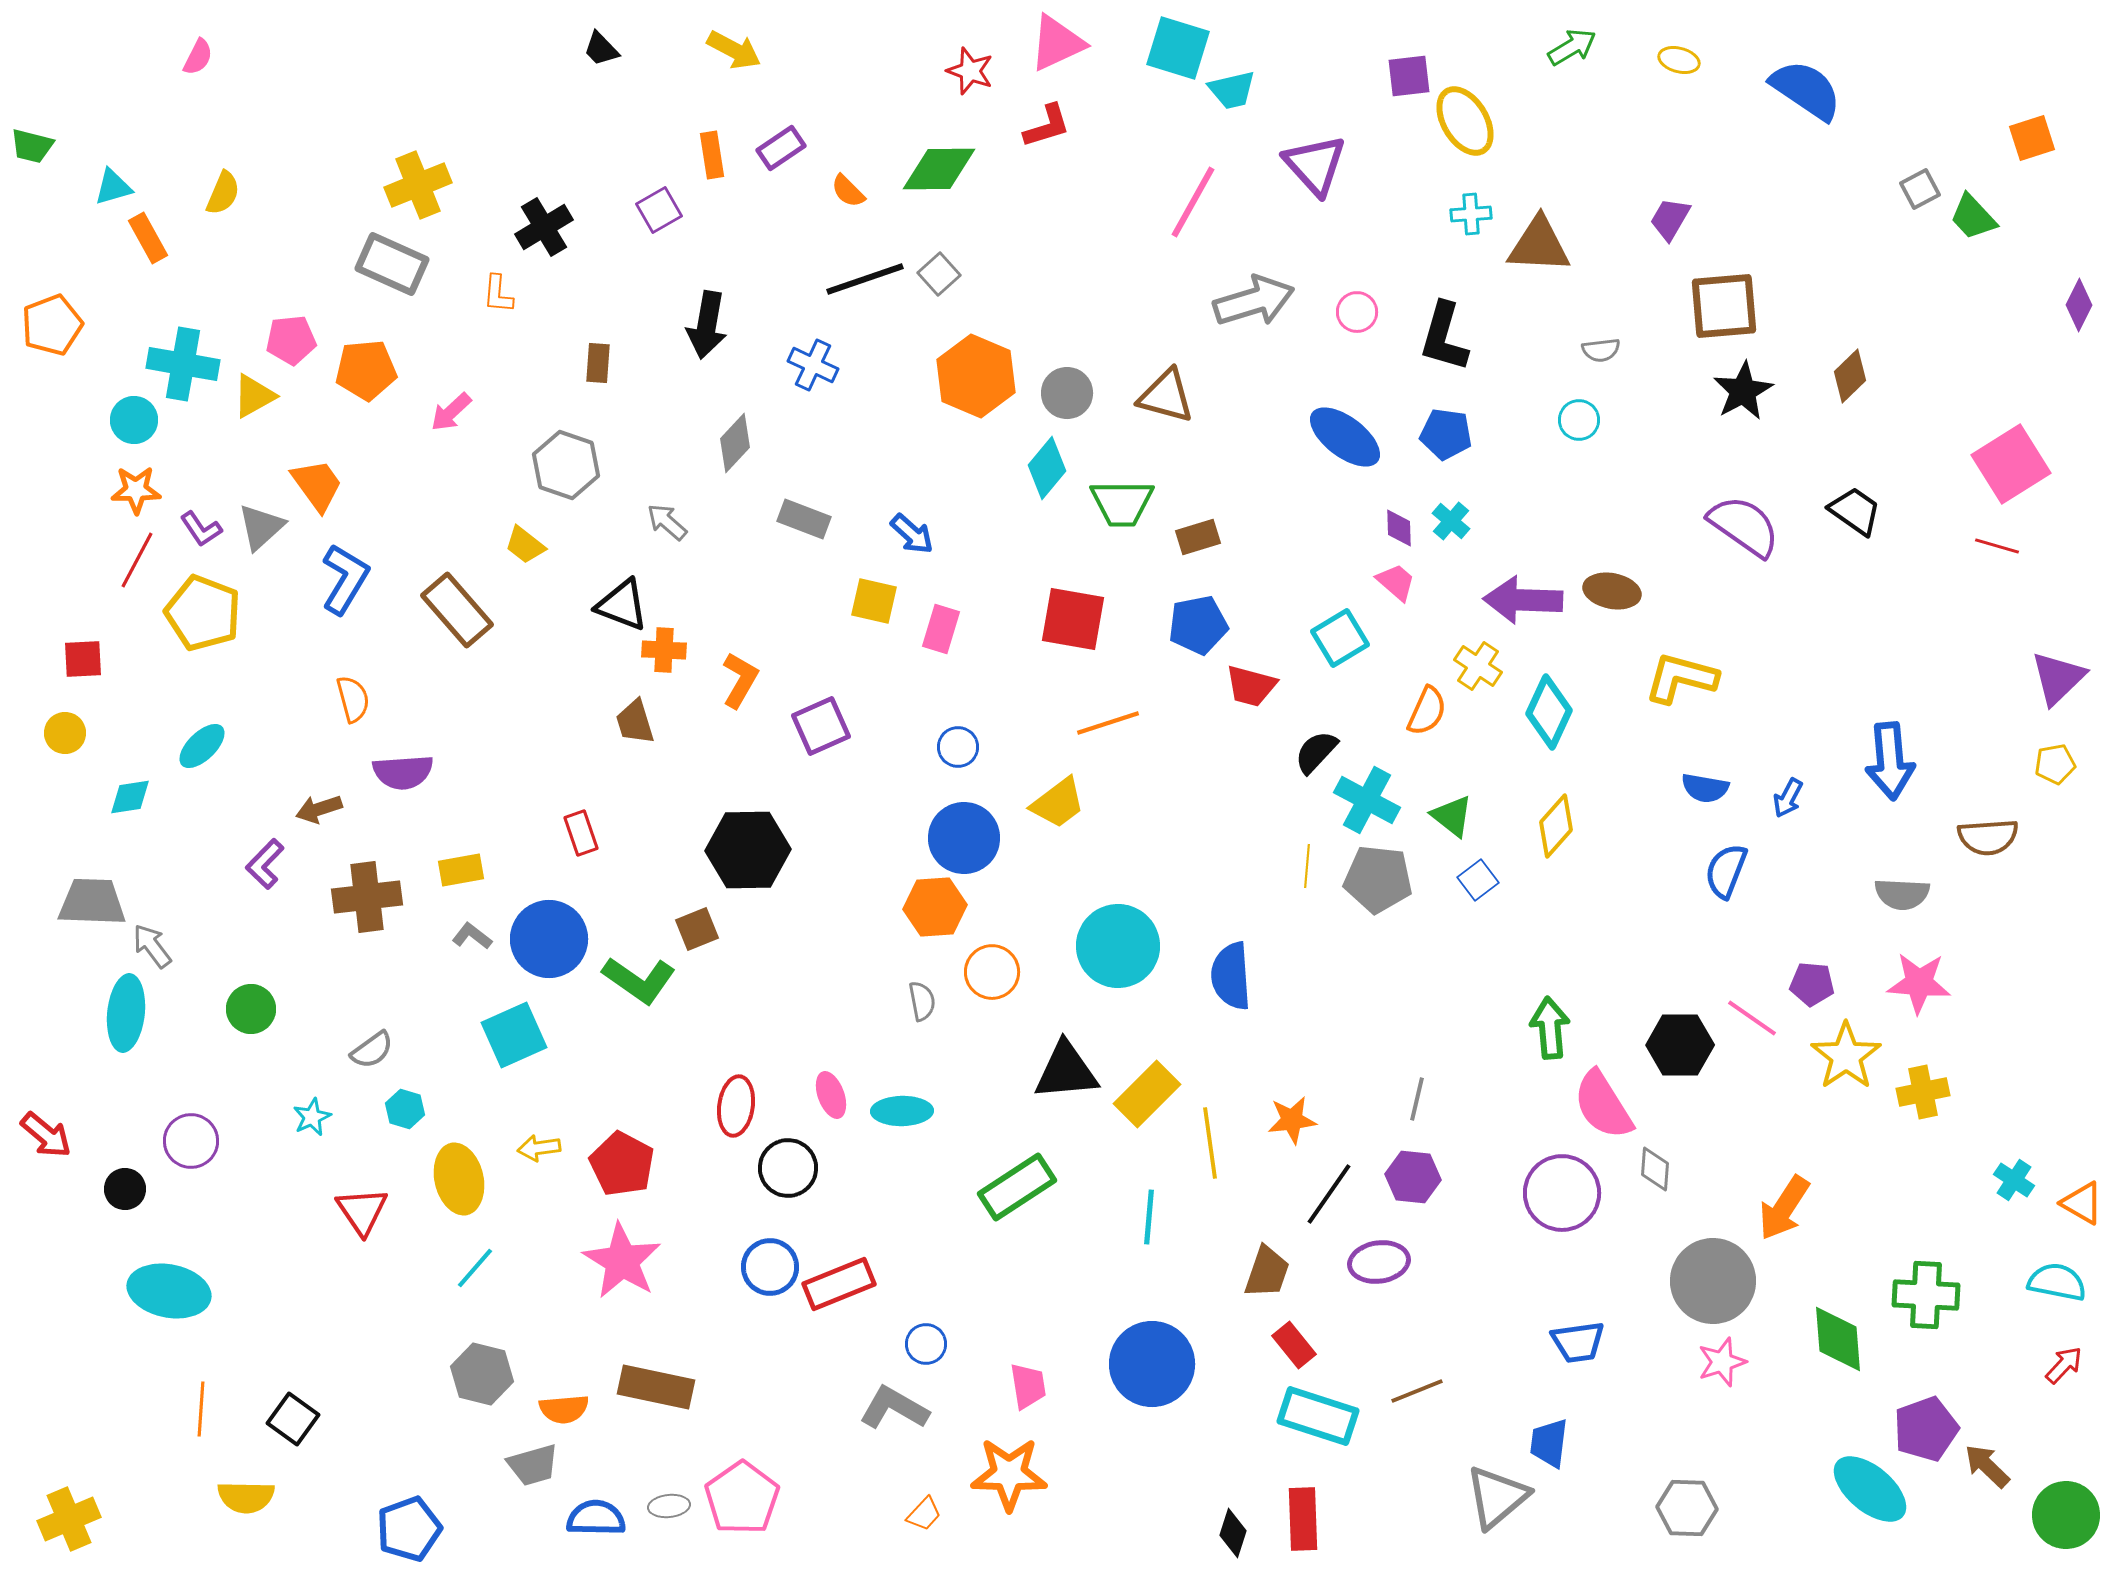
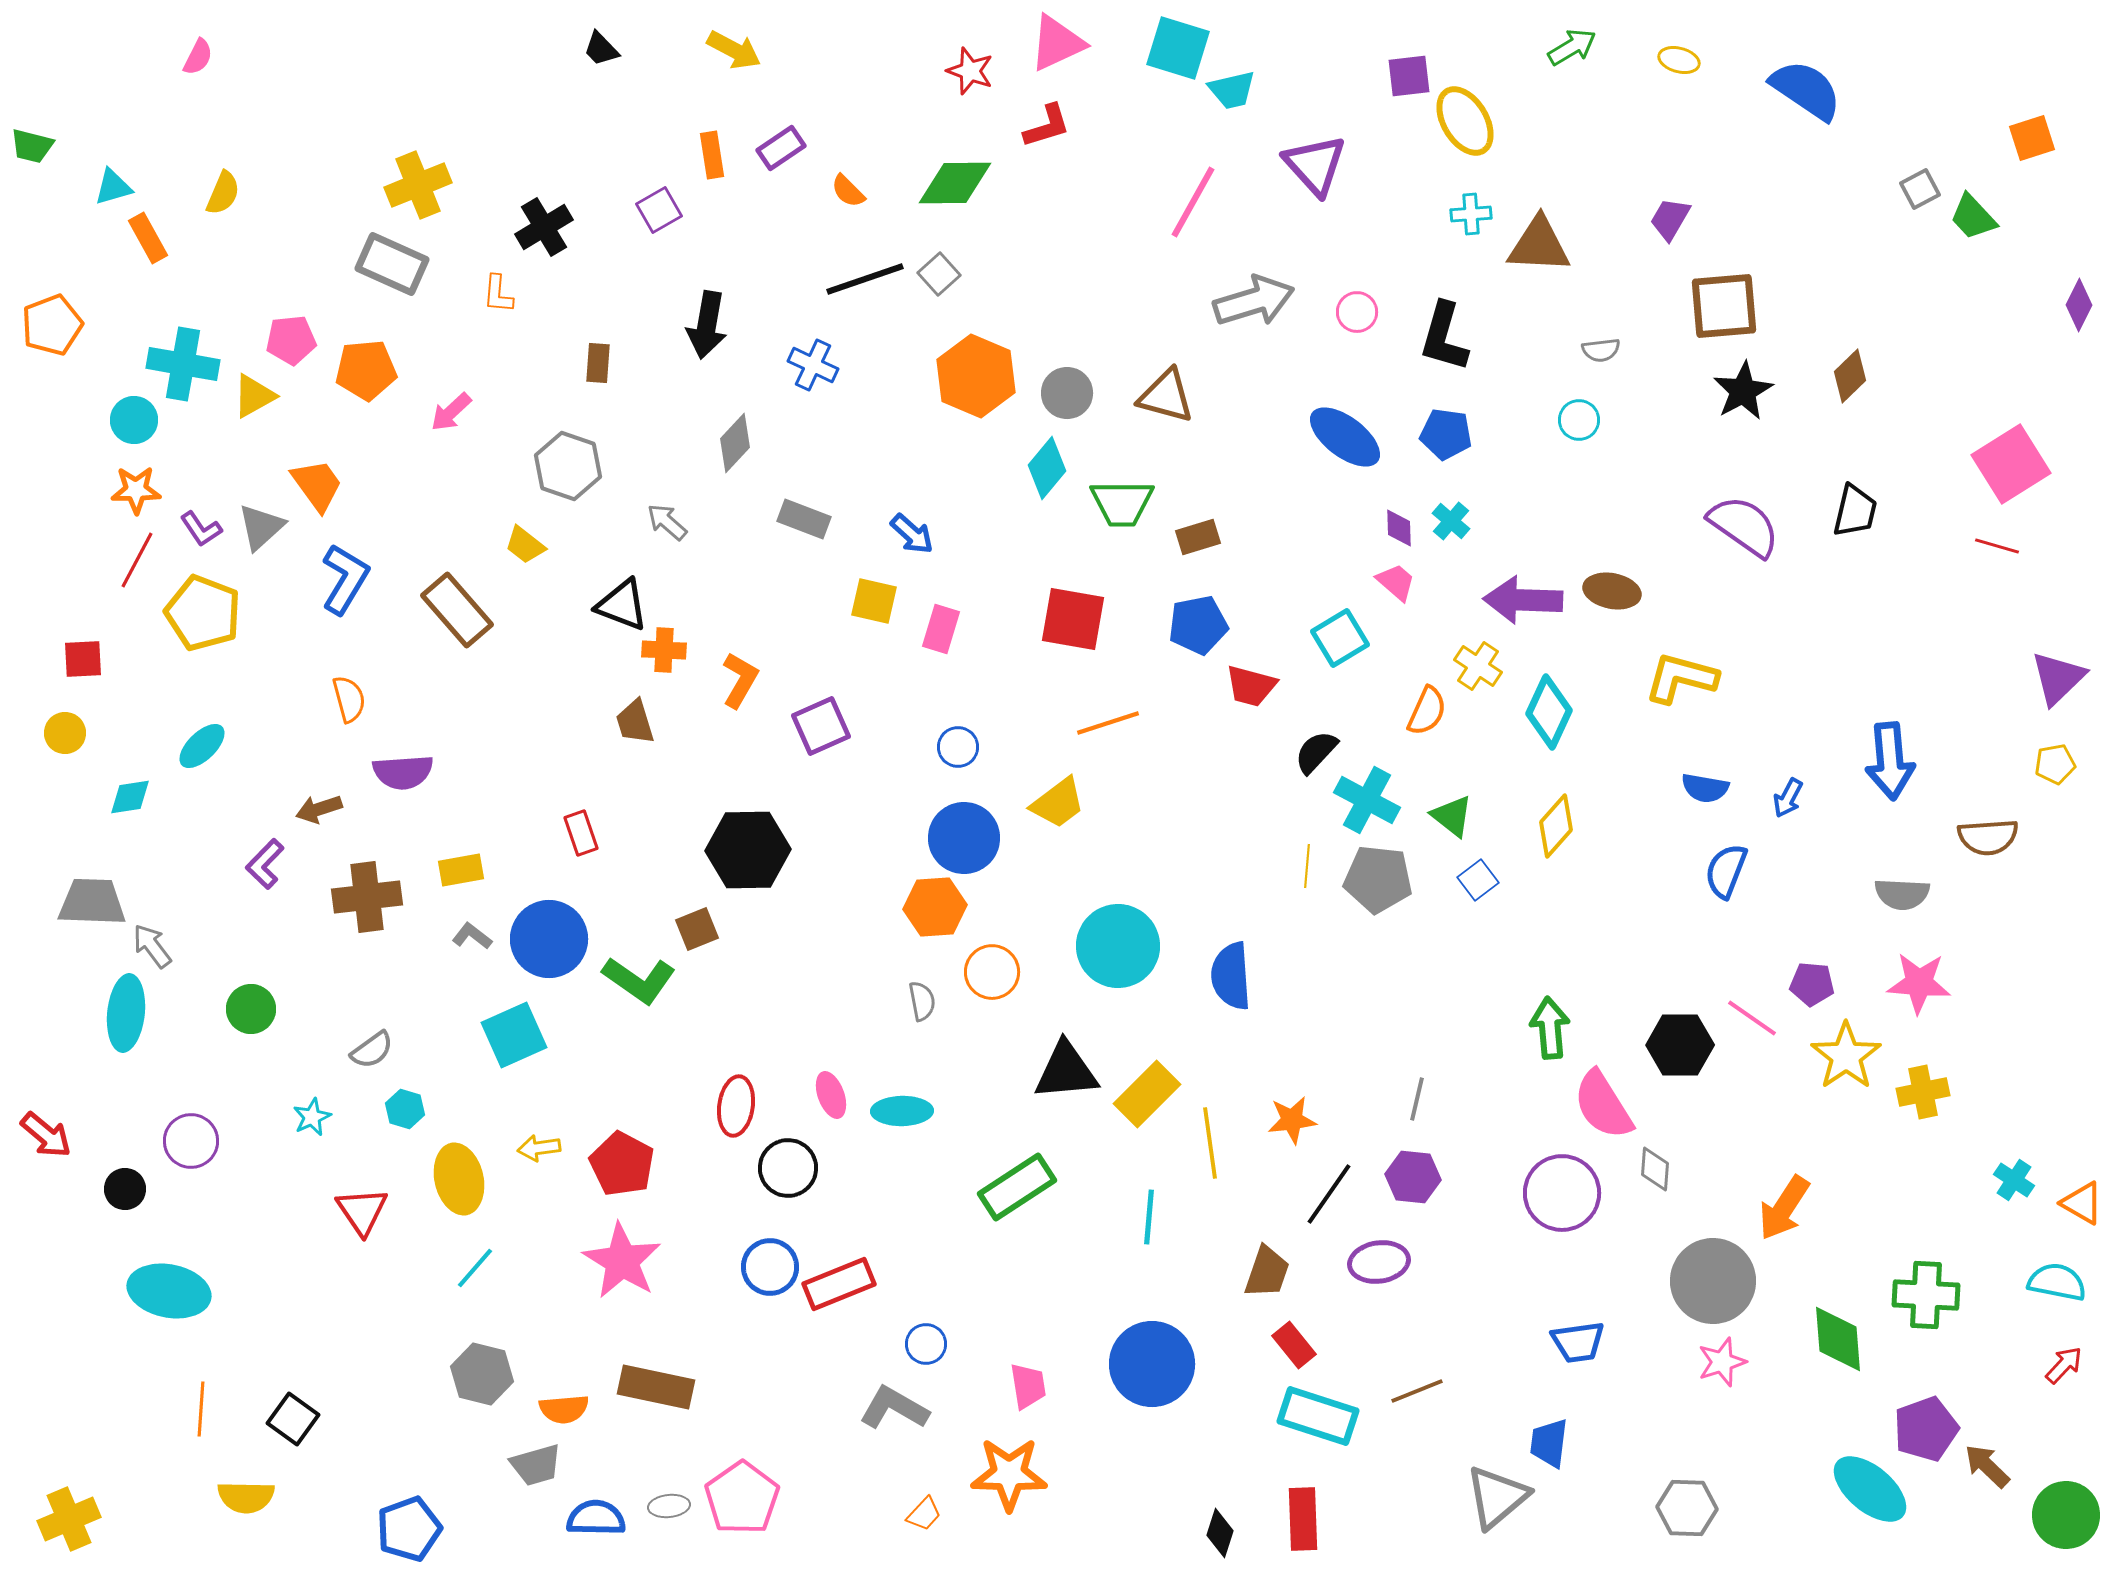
green diamond at (939, 169): moved 16 px right, 14 px down
gray hexagon at (566, 465): moved 2 px right, 1 px down
black trapezoid at (1855, 511): rotated 68 degrees clockwise
orange semicircle at (353, 699): moved 4 px left
gray trapezoid at (533, 1465): moved 3 px right
black diamond at (1233, 1533): moved 13 px left
